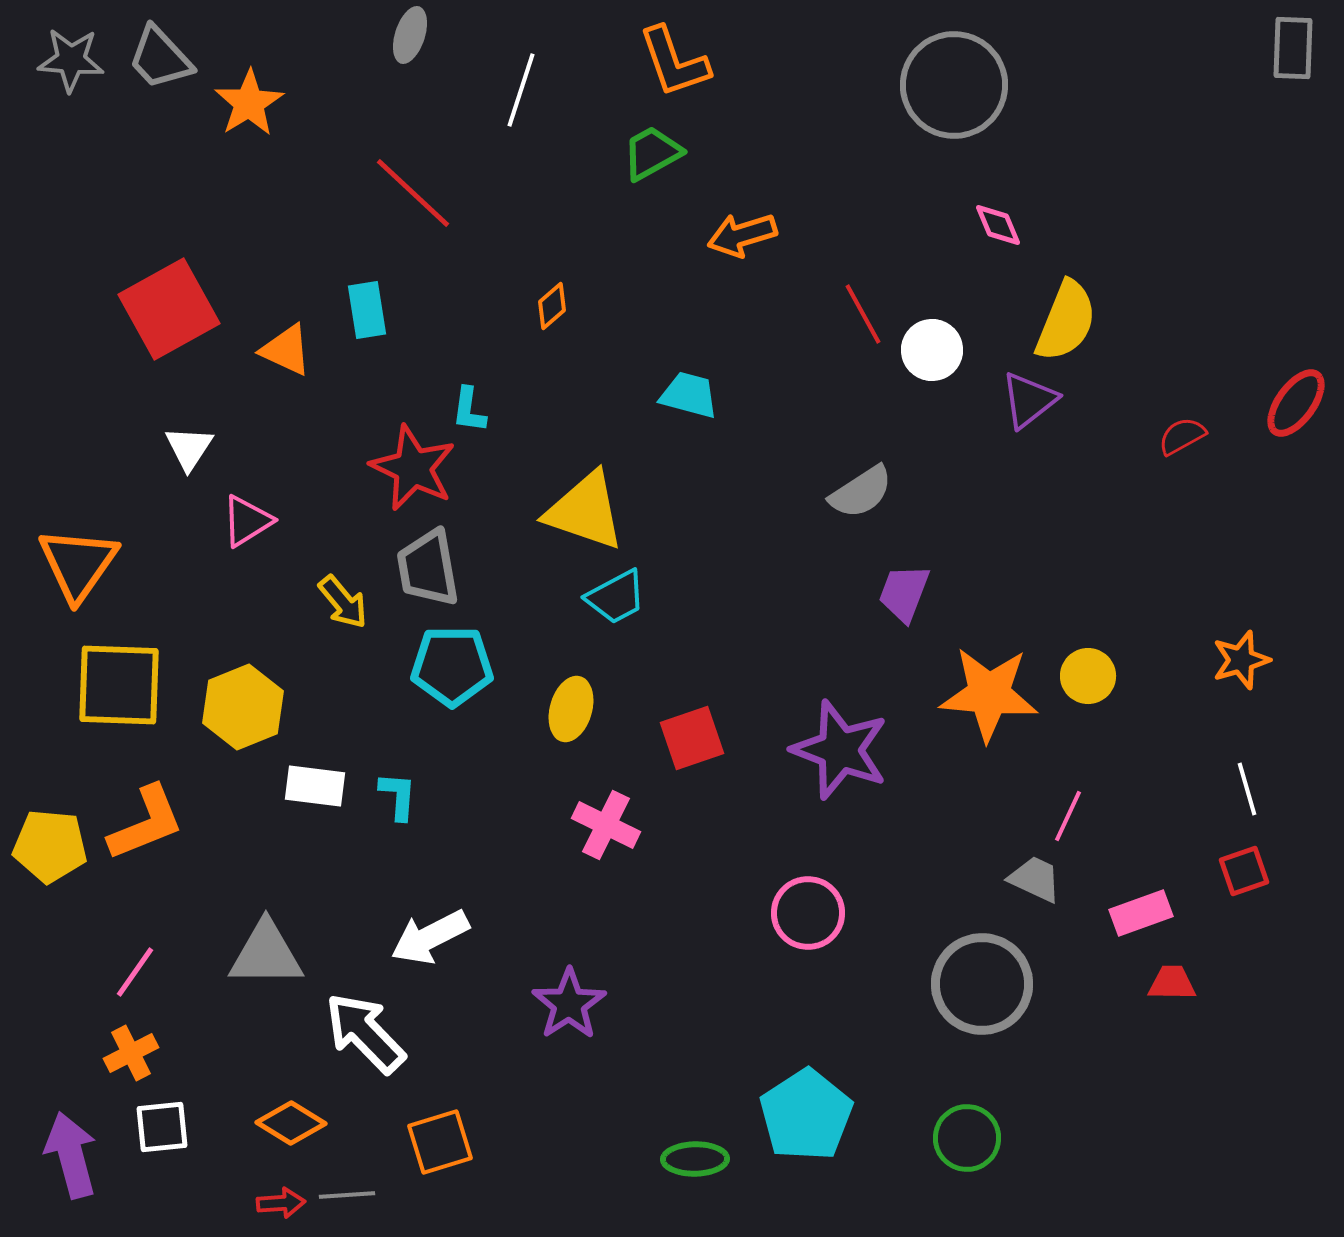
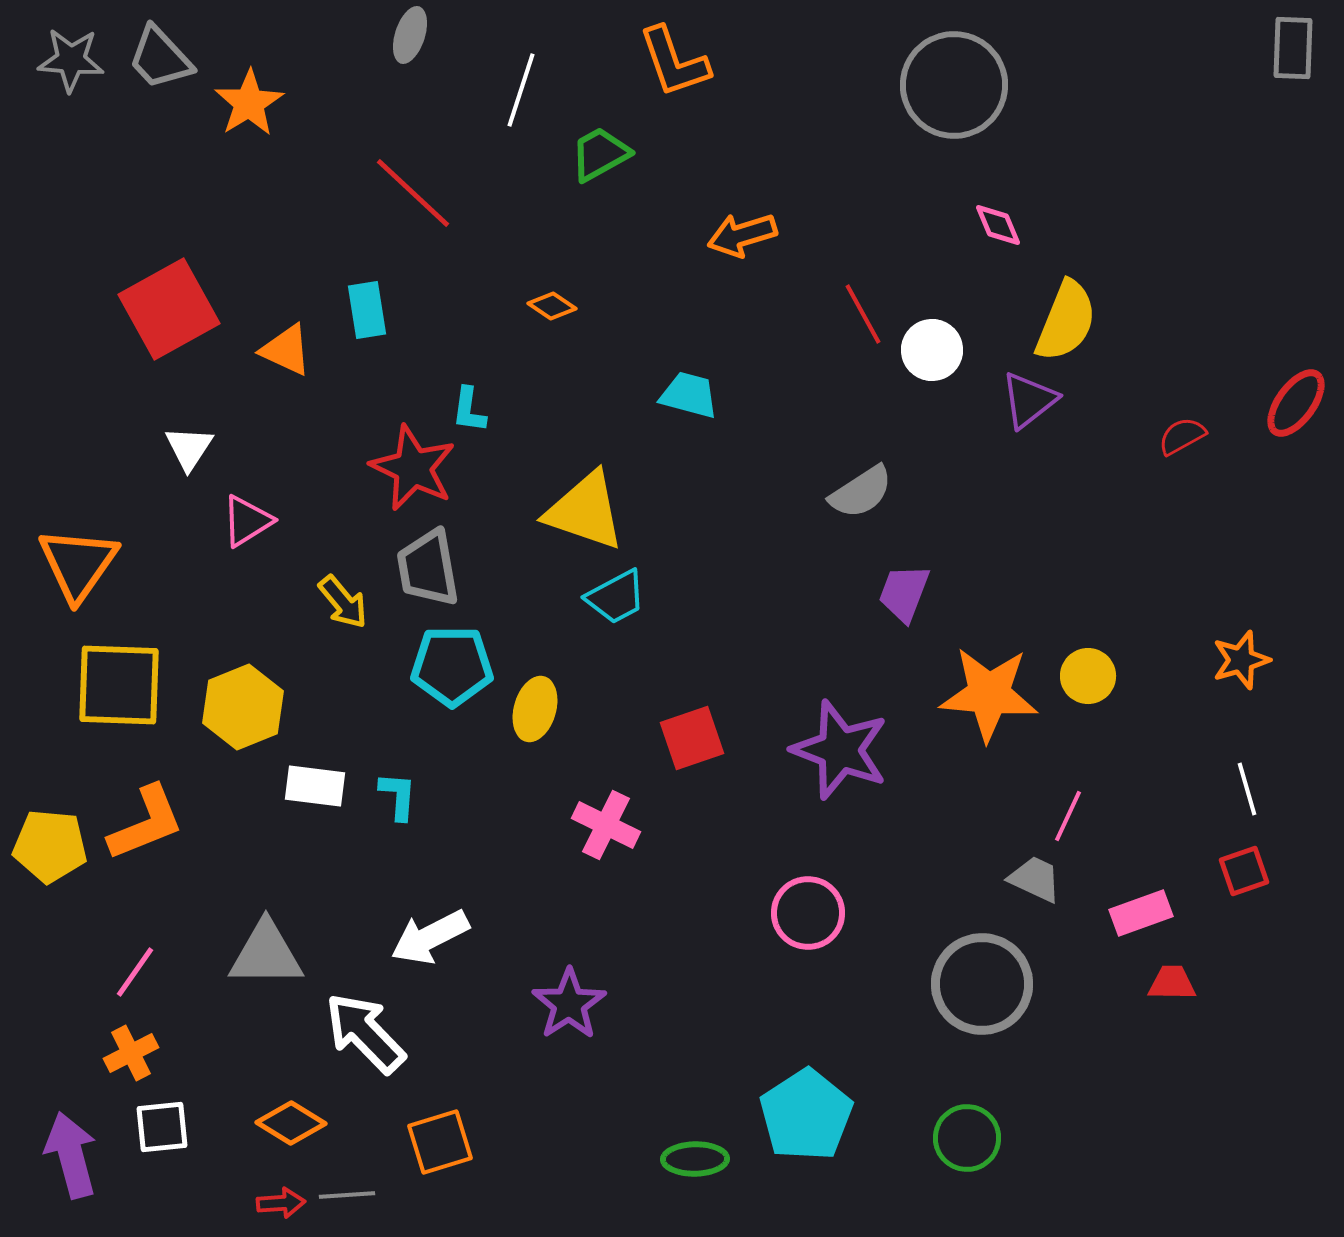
green trapezoid at (652, 153): moved 52 px left, 1 px down
orange diamond at (552, 306): rotated 75 degrees clockwise
yellow ellipse at (571, 709): moved 36 px left
